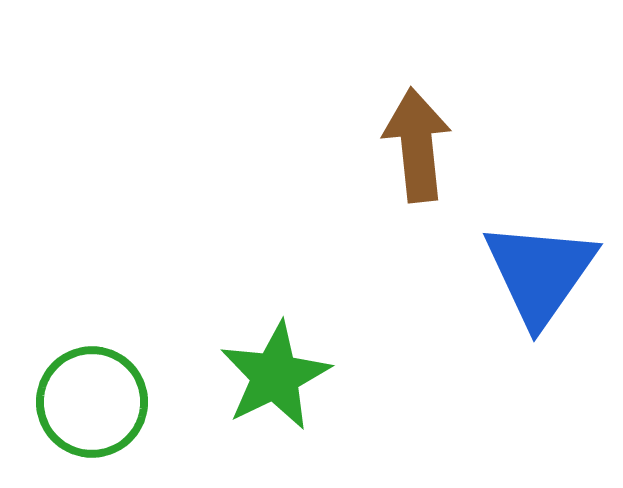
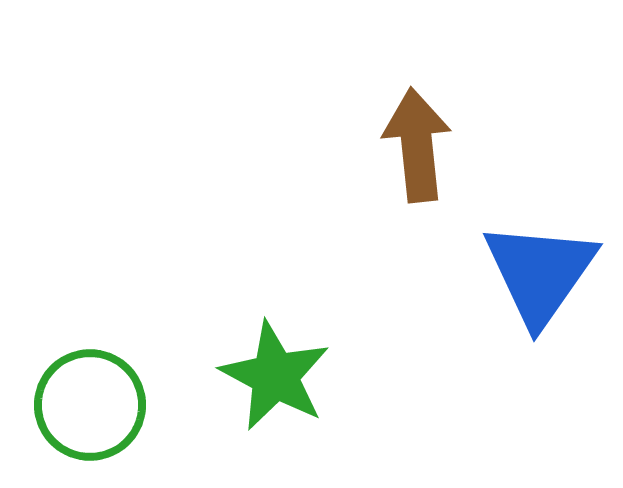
green star: rotated 18 degrees counterclockwise
green circle: moved 2 px left, 3 px down
